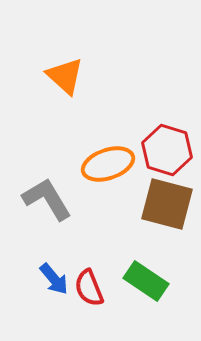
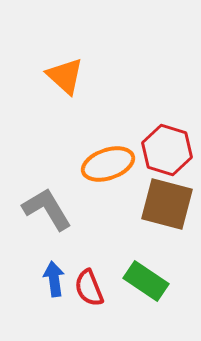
gray L-shape: moved 10 px down
blue arrow: rotated 148 degrees counterclockwise
